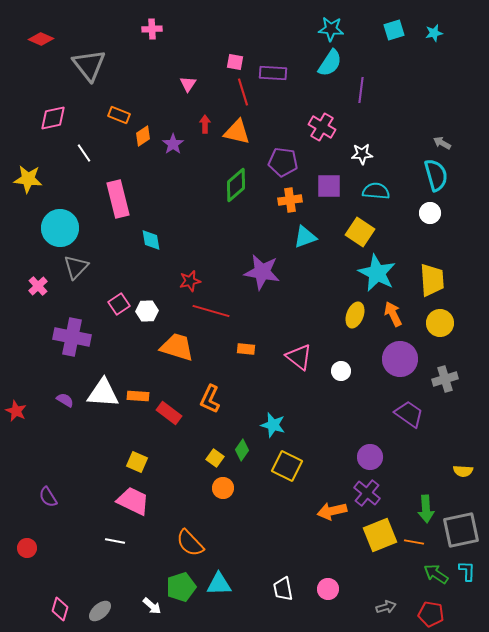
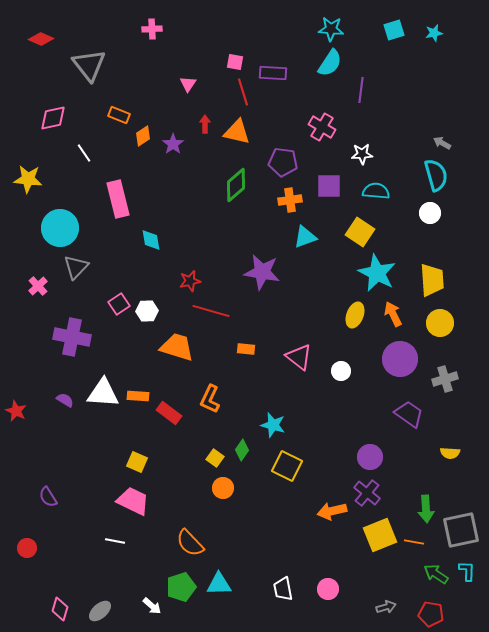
yellow semicircle at (463, 471): moved 13 px left, 18 px up
